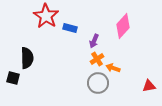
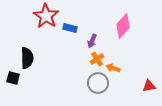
purple arrow: moved 2 px left
